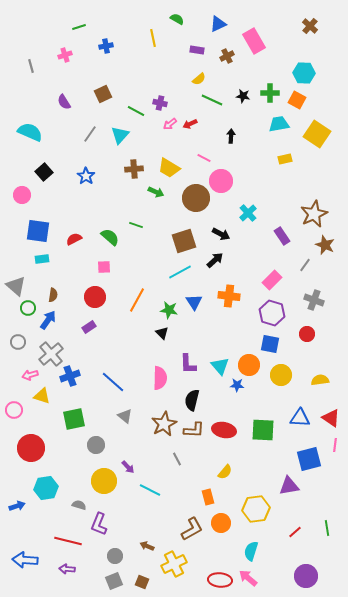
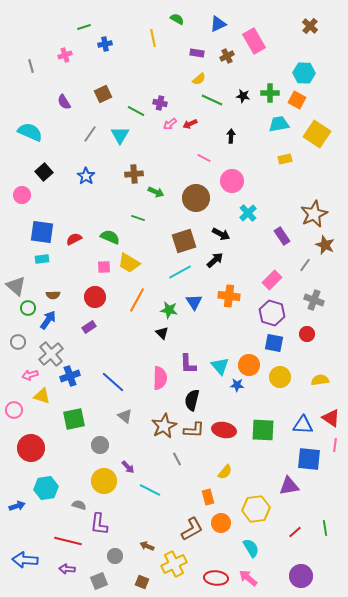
green line at (79, 27): moved 5 px right
blue cross at (106, 46): moved 1 px left, 2 px up
purple rectangle at (197, 50): moved 3 px down
cyan triangle at (120, 135): rotated 12 degrees counterclockwise
yellow trapezoid at (169, 168): moved 40 px left, 95 px down
brown cross at (134, 169): moved 5 px down
pink circle at (221, 181): moved 11 px right
green line at (136, 225): moved 2 px right, 7 px up
blue square at (38, 231): moved 4 px right, 1 px down
green semicircle at (110, 237): rotated 18 degrees counterclockwise
brown semicircle at (53, 295): rotated 80 degrees clockwise
blue square at (270, 344): moved 4 px right, 1 px up
yellow circle at (281, 375): moved 1 px left, 2 px down
blue triangle at (300, 418): moved 3 px right, 7 px down
brown star at (164, 424): moved 2 px down
gray circle at (96, 445): moved 4 px right
blue square at (309, 459): rotated 20 degrees clockwise
purple L-shape at (99, 524): rotated 15 degrees counterclockwise
green line at (327, 528): moved 2 px left
cyan semicircle at (251, 551): moved 3 px up; rotated 132 degrees clockwise
purple circle at (306, 576): moved 5 px left
red ellipse at (220, 580): moved 4 px left, 2 px up
gray square at (114, 581): moved 15 px left
